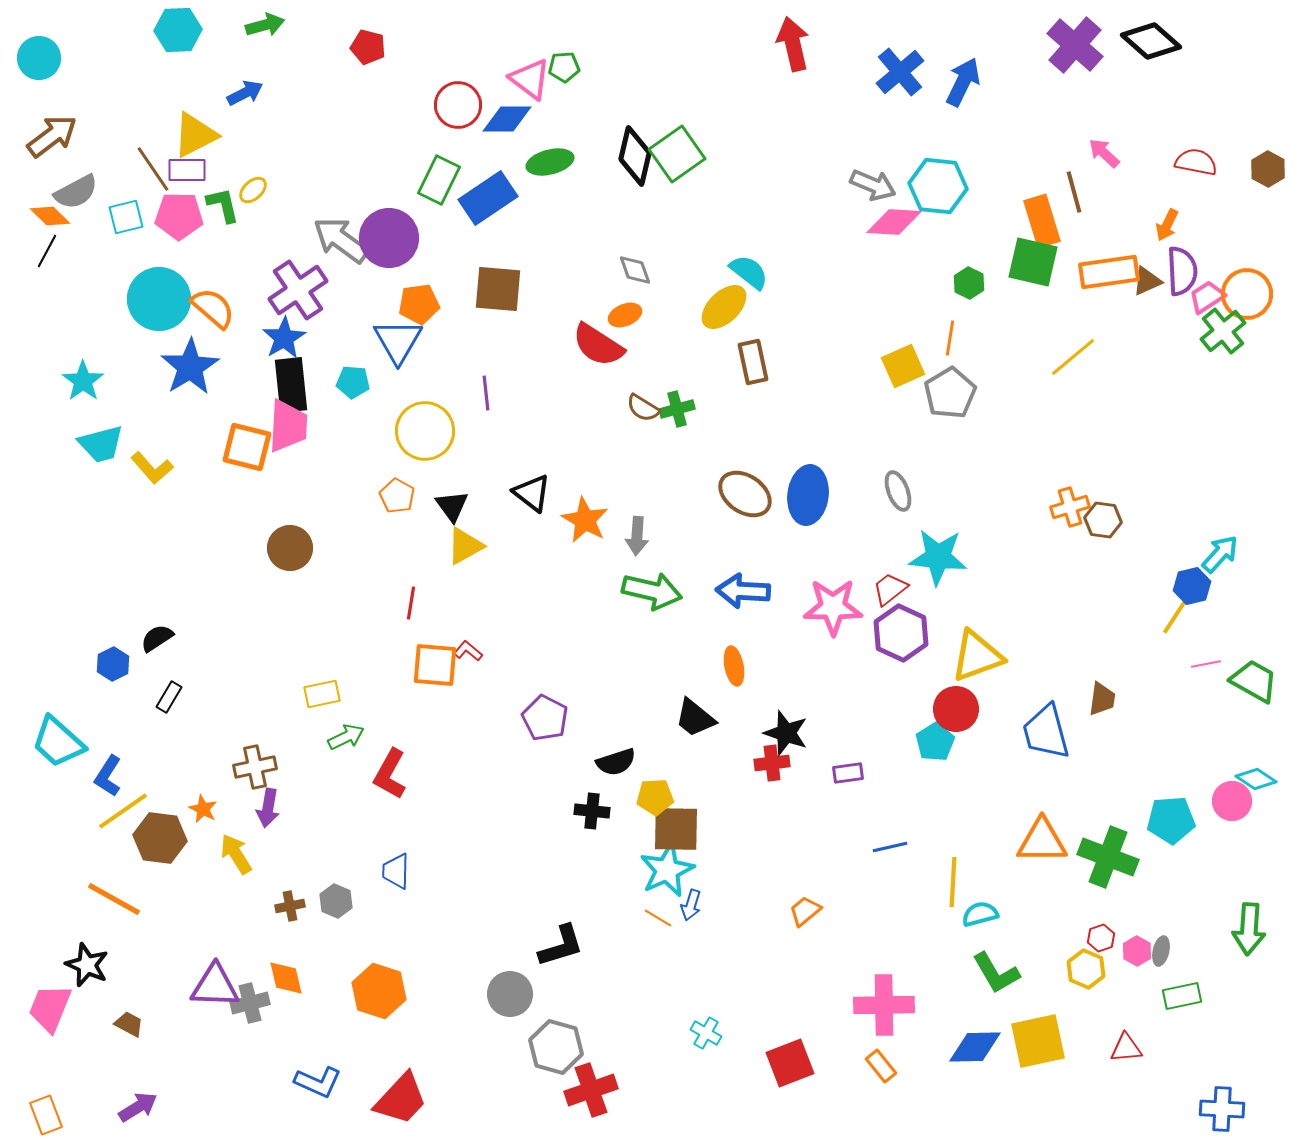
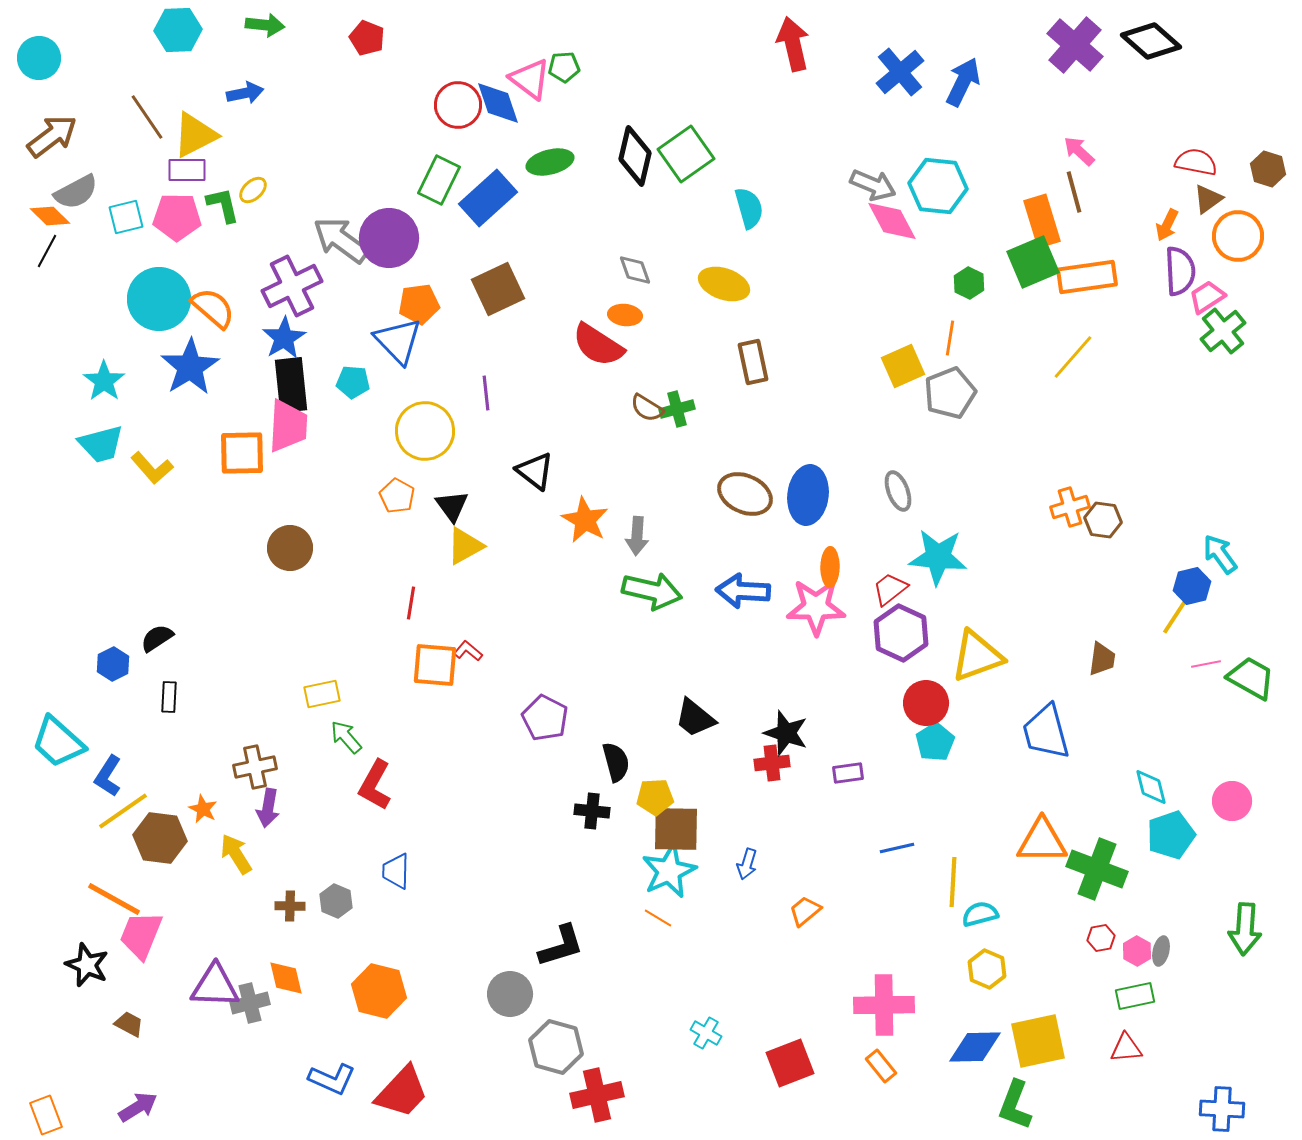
green arrow at (265, 25): rotated 21 degrees clockwise
red pentagon at (368, 47): moved 1 px left, 9 px up; rotated 8 degrees clockwise
blue arrow at (245, 93): rotated 15 degrees clockwise
blue diamond at (507, 119): moved 9 px left, 16 px up; rotated 72 degrees clockwise
pink arrow at (1104, 153): moved 25 px left, 2 px up
green square at (677, 154): moved 9 px right
brown line at (153, 169): moved 6 px left, 52 px up
brown hexagon at (1268, 169): rotated 12 degrees counterclockwise
blue rectangle at (488, 198): rotated 8 degrees counterclockwise
pink pentagon at (179, 216): moved 2 px left, 1 px down
pink diamond at (894, 222): moved 2 px left, 1 px up; rotated 58 degrees clockwise
green square at (1033, 262): rotated 36 degrees counterclockwise
purple semicircle at (1182, 271): moved 2 px left
cyan semicircle at (749, 272): moved 64 px up; rotated 36 degrees clockwise
orange rectangle at (1109, 272): moved 22 px left, 5 px down
brown triangle at (1147, 281): moved 61 px right, 82 px up; rotated 12 degrees counterclockwise
brown square at (498, 289): rotated 30 degrees counterclockwise
purple cross at (298, 290): moved 6 px left, 4 px up; rotated 8 degrees clockwise
orange circle at (1247, 294): moved 9 px left, 58 px up
yellow ellipse at (724, 307): moved 23 px up; rotated 63 degrees clockwise
orange ellipse at (625, 315): rotated 28 degrees clockwise
blue triangle at (398, 341): rotated 14 degrees counterclockwise
yellow line at (1073, 357): rotated 9 degrees counterclockwise
cyan star at (83, 381): moved 21 px right
gray pentagon at (950, 393): rotated 9 degrees clockwise
brown semicircle at (643, 408): moved 4 px right
orange square at (247, 447): moved 5 px left, 6 px down; rotated 15 degrees counterclockwise
black triangle at (532, 493): moved 3 px right, 22 px up
brown ellipse at (745, 494): rotated 10 degrees counterclockwise
cyan arrow at (1220, 554): rotated 78 degrees counterclockwise
pink star at (833, 607): moved 17 px left
orange ellipse at (734, 666): moved 96 px right, 99 px up; rotated 12 degrees clockwise
green trapezoid at (1254, 681): moved 3 px left, 3 px up
black rectangle at (169, 697): rotated 28 degrees counterclockwise
brown trapezoid at (1102, 699): moved 40 px up
red circle at (956, 709): moved 30 px left, 6 px up
green arrow at (346, 737): rotated 105 degrees counterclockwise
black semicircle at (616, 762): rotated 87 degrees counterclockwise
red L-shape at (390, 774): moved 15 px left, 11 px down
cyan diamond at (1256, 779): moved 105 px left, 8 px down; rotated 42 degrees clockwise
cyan pentagon at (1171, 820): moved 15 px down; rotated 15 degrees counterclockwise
blue line at (890, 847): moved 7 px right, 1 px down
green cross at (1108, 857): moved 11 px left, 12 px down
cyan star at (667, 870): moved 2 px right, 1 px down
blue arrow at (691, 905): moved 56 px right, 41 px up
brown cross at (290, 906): rotated 12 degrees clockwise
green arrow at (1249, 929): moved 4 px left
red hexagon at (1101, 938): rotated 8 degrees clockwise
yellow hexagon at (1086, 969): moved 99 px left
green L-shape at (996, 973): moved 19 px right, 132 px down; rotated 51 degrees clockwise
orange hexagon at (379, 991): rotated 4 degrees counterclockwise
green rectangle at (1182, 996): moved 47 px left
pink trapezoid at (50, 1008): moved 91 px right, 73 px up
blue L-shape at (318, 1082): moved 14 px right, 3 px up
red cross at (591, 1090): moved 6 px right, 5 px down; rotated 6 degrees clockwise
red trapezoid at (401, 1099): moved 1 px right, 7 px up
